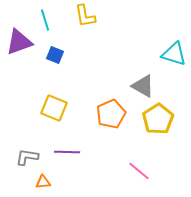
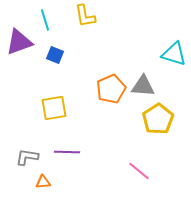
gray triangle: rotated 25 degrees counterclockwise
yellow square: rotated 32 degrees counterclockwise
orange pentagon: moved 25 px up
